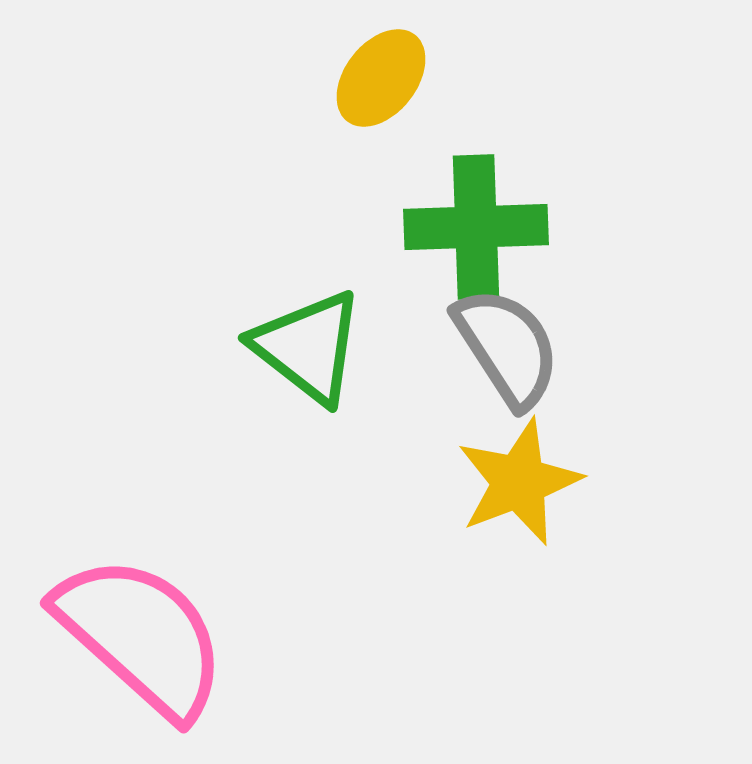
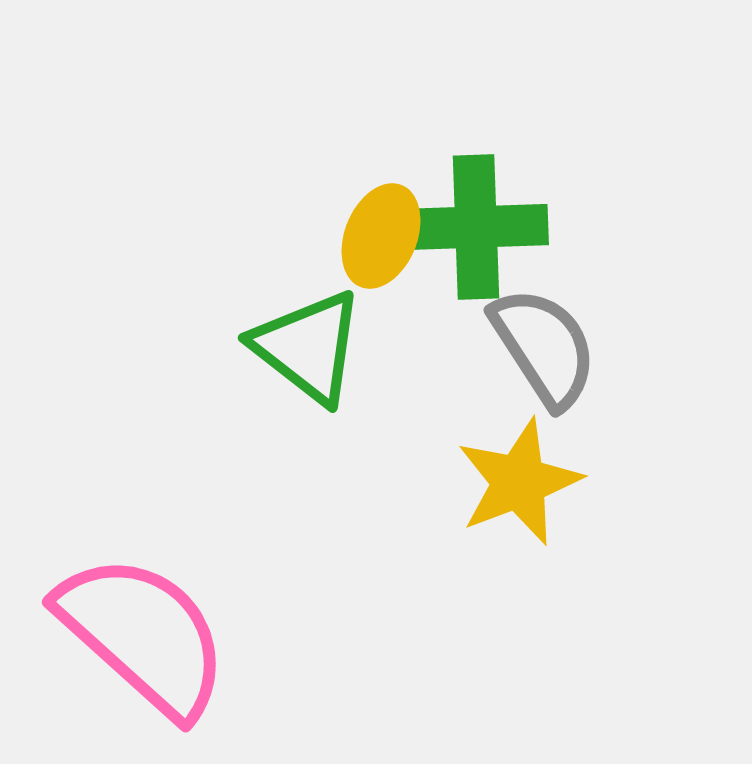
yellow ellipse: moved 158 px down; rotated 16 degrees counterclockwise
gray semicircle: moved 37 px right
pink semicircle: moved 2 px right, 1 px up
